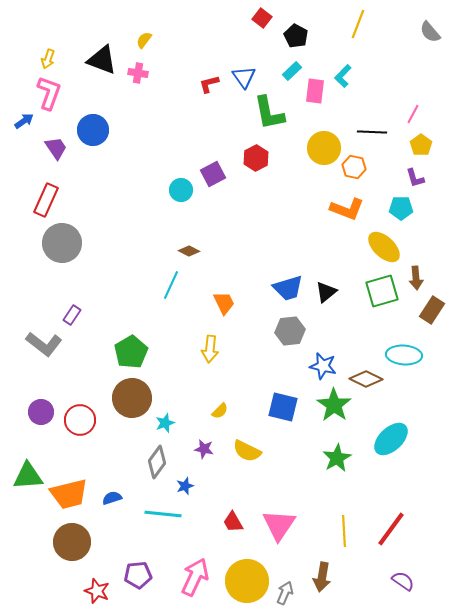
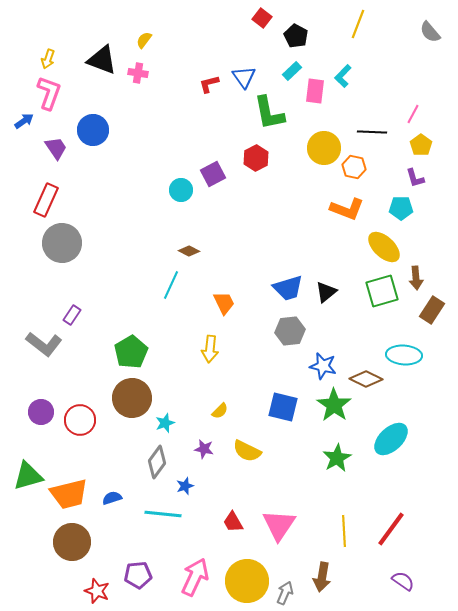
green triangle at (28, 476): rotated 12 degrees counterclockwise
